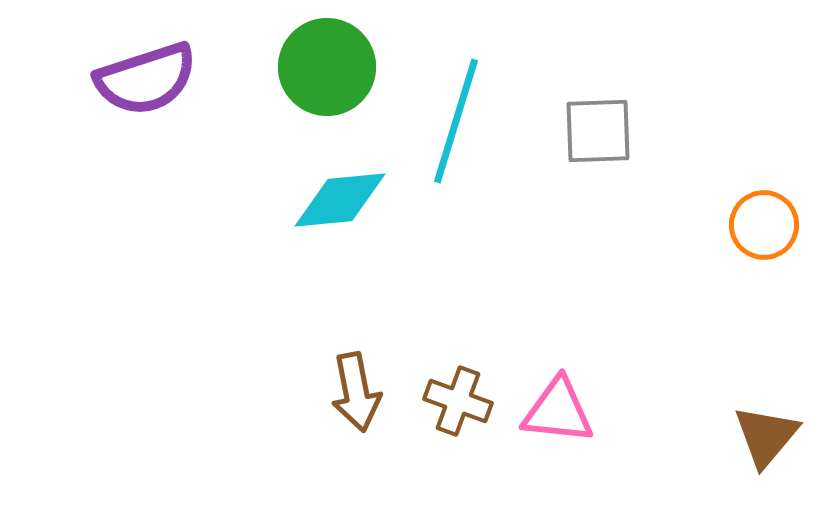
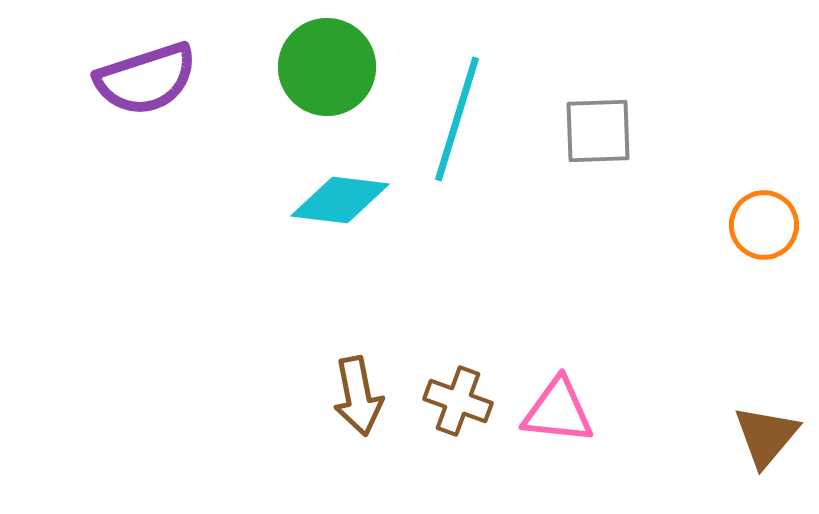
cyan line: moved 1 px right, 2 px up
cyan diamond: rotated 12 degrees clockwise
brown arrow: moved 2 px right, 4 px down
